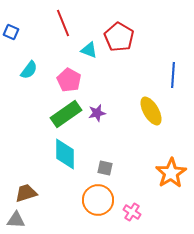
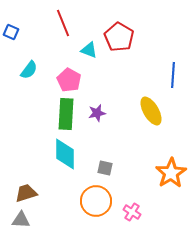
green rectangle: rotated 52 degrees counterclockwise
orange circle: moved 2 px left, 1 px down
gray triangle: moved 5 px right
